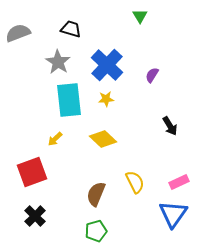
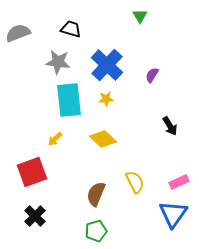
gray star: rotated 25 degrees counterclockwise
